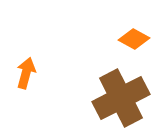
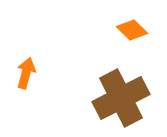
orange diamond: moved 2 px left, 9 px up; rotated 16 degrees clockwise
